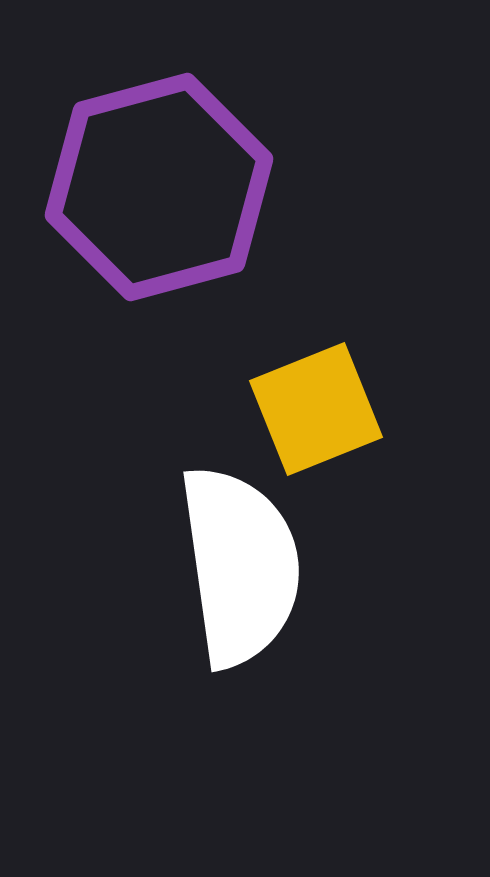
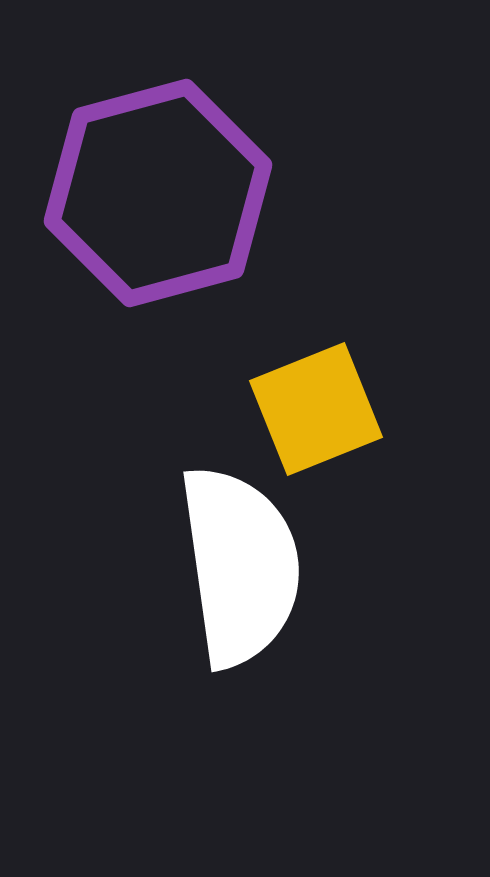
purple hexagon: moved 1 px left, 6 px down
